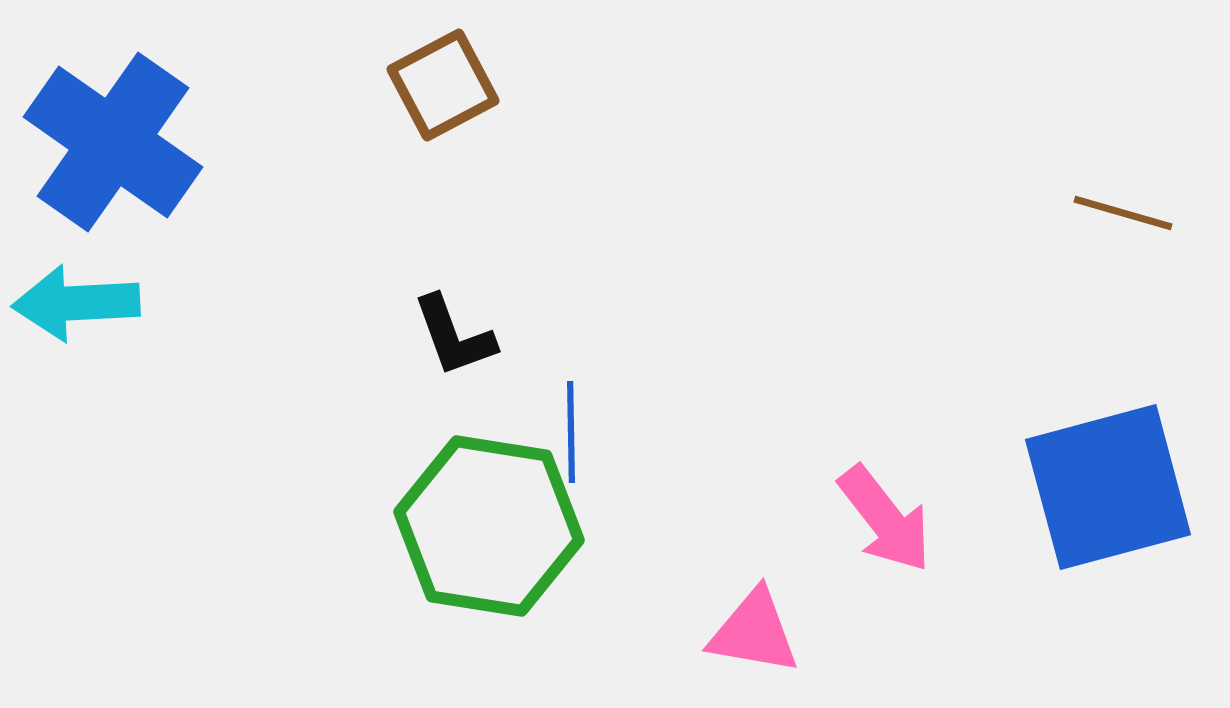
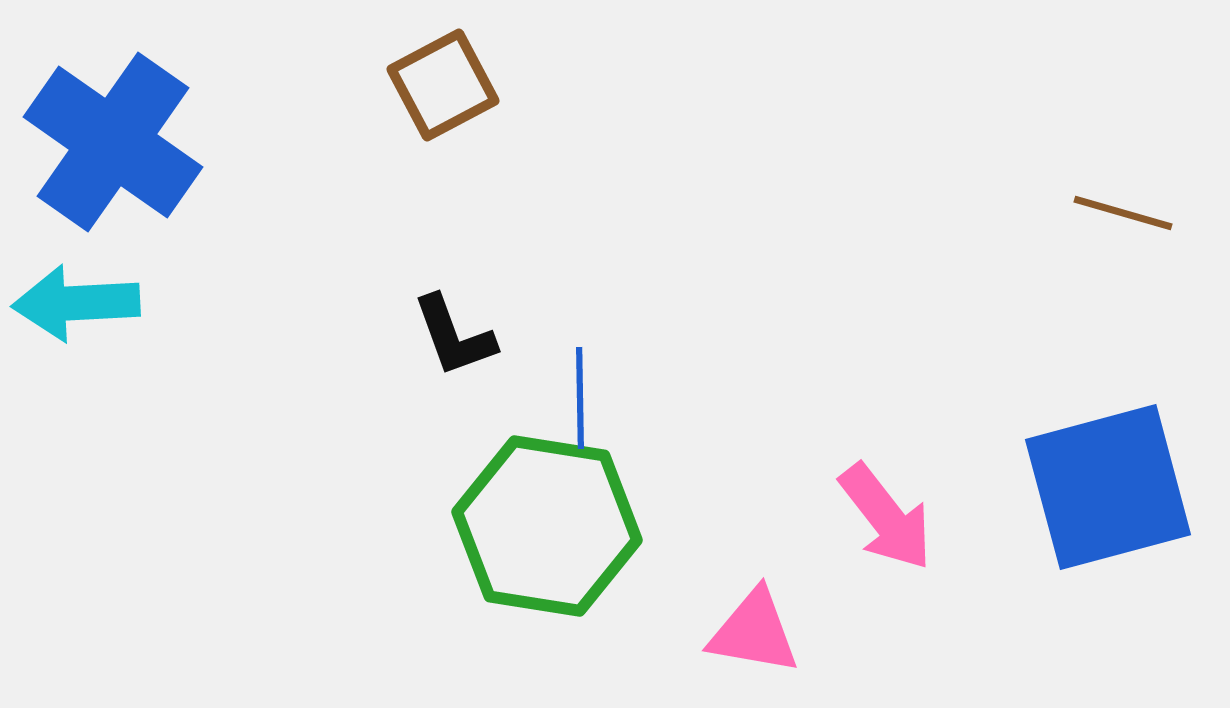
blue line: moved 9 px right, 34 px up
pink arrow: moved 1 px right, 2 px up
green hexagon: moved 58 px right
